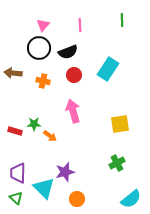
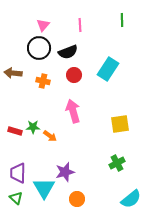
green star: moved 1 px left, 3 px down
cyan triangle: rotated 15 degrees clockwise
